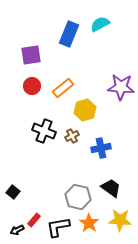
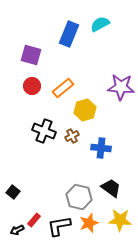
purple square: rotated 25 degrees clockwise
blue cross: rotated 18 degrees clockwise
gray hexagon: moved 1 px right
orange star: rotated 18 degrees clockwise
black L-shape: moved 1 px right, 1 px up
